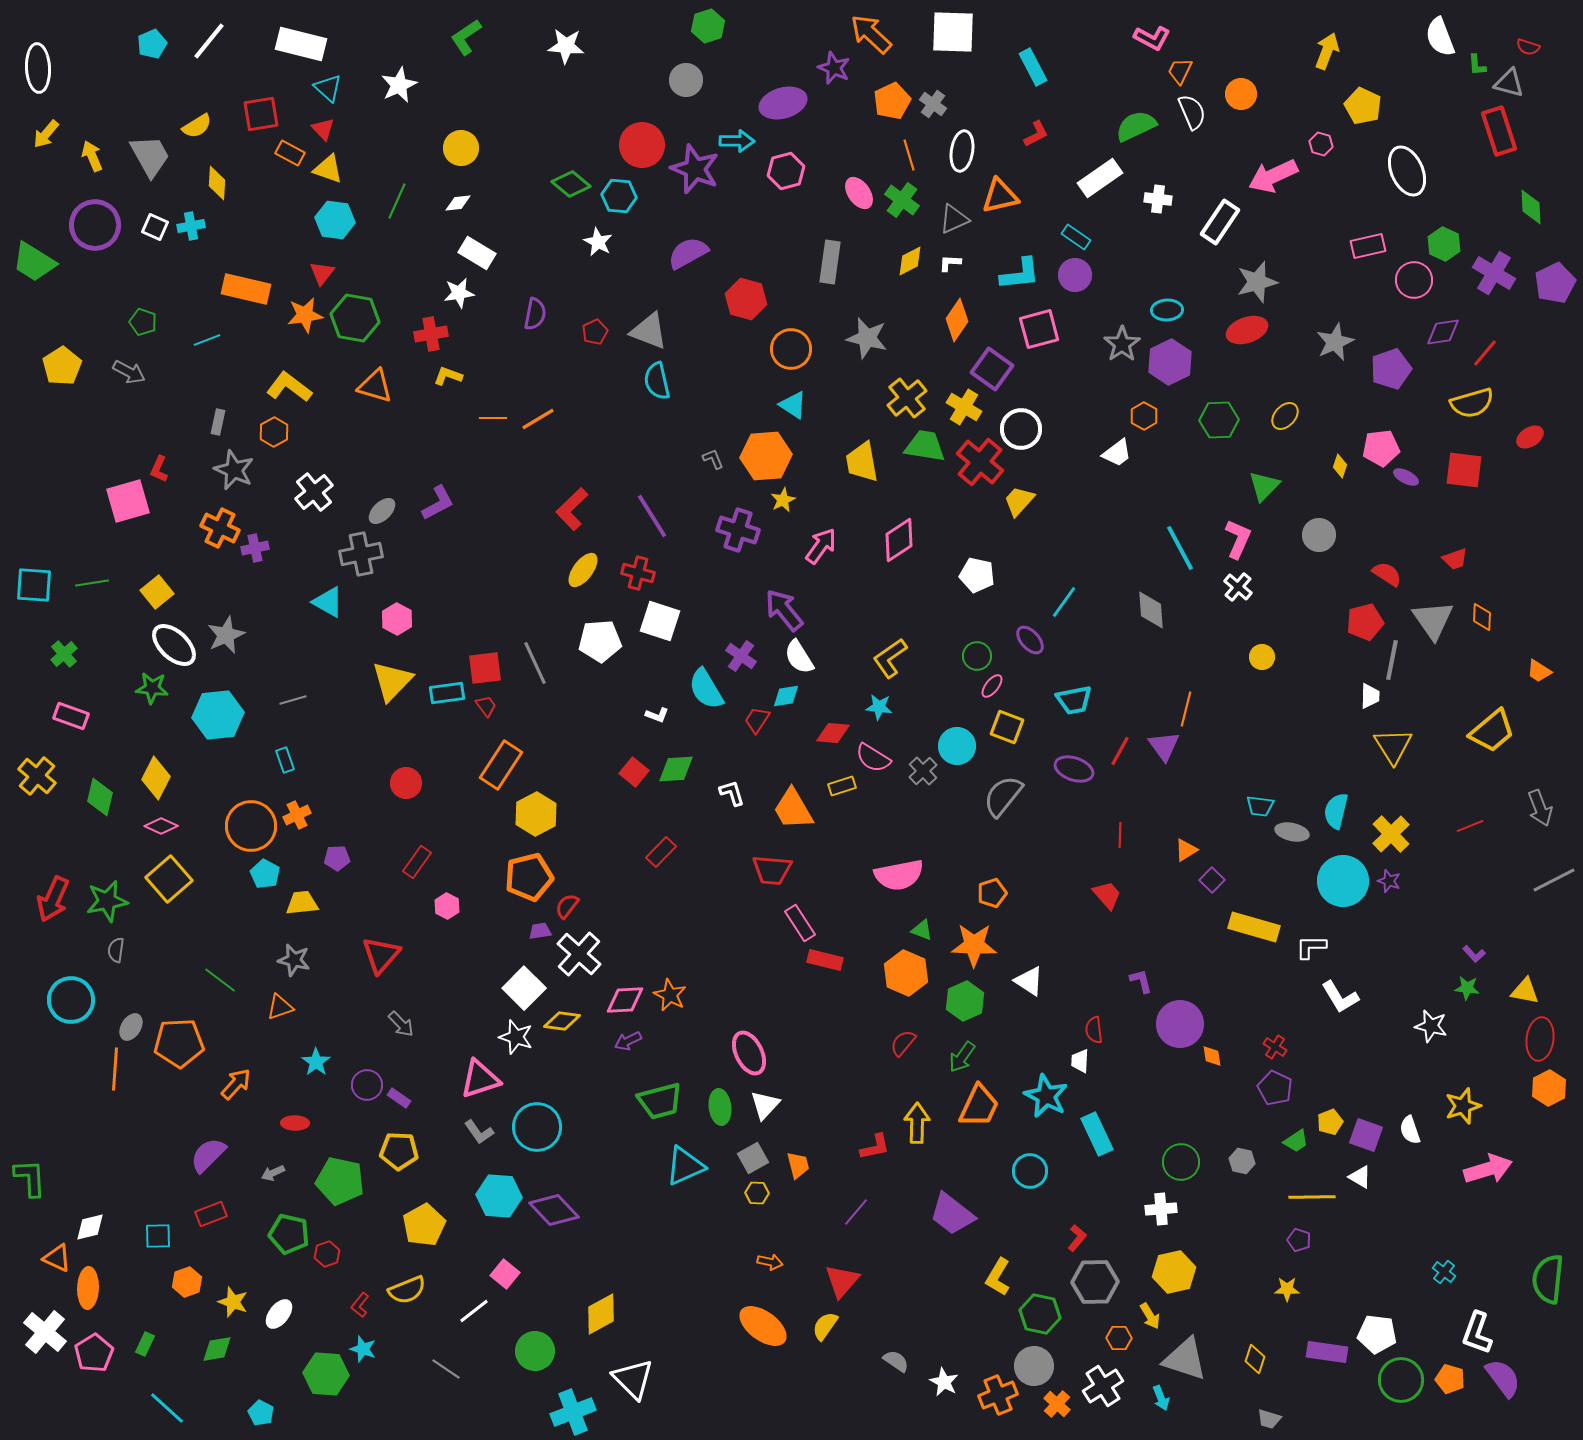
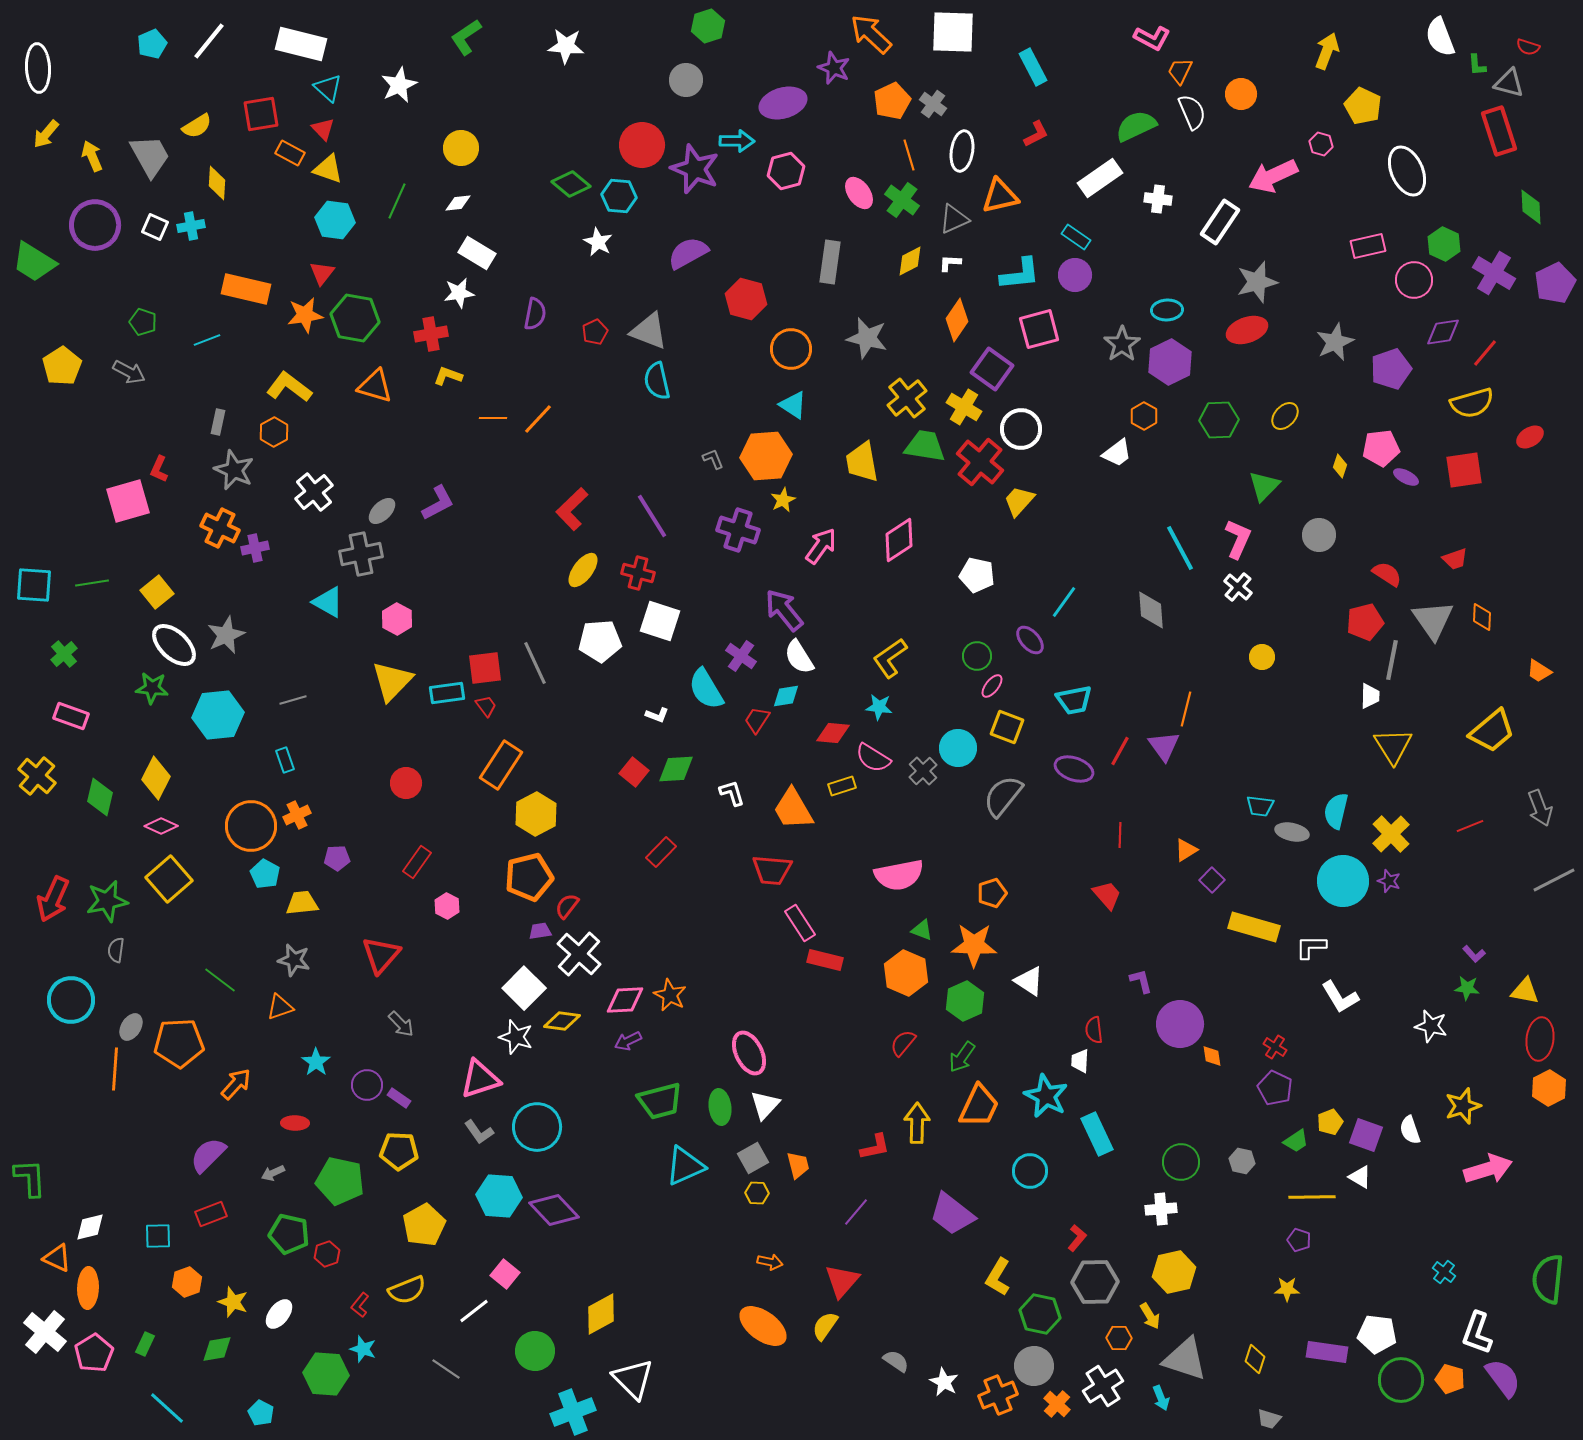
orange line at (538, 419): rotated 16 degrees counterclockwise
red square at (1464, 470): rotated 15 degrees counterclockwise
cyan circle at (957, 746): moved 1 px right, 2 px down
